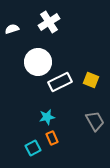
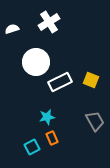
white circle: moved 2 px left
cyan square: moved 1 px left, 1 px up
